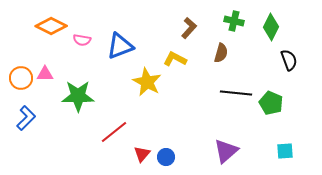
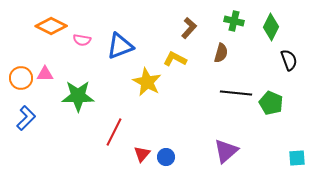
red line: rotated 24 degrees counterclockwise
cyan square: moved 12 px right, 7 px down
